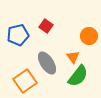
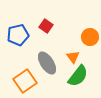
orange circle: moved 1 px right, 1 px down
